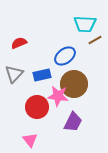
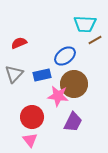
red circle: moved 5 px left, 10 px down
